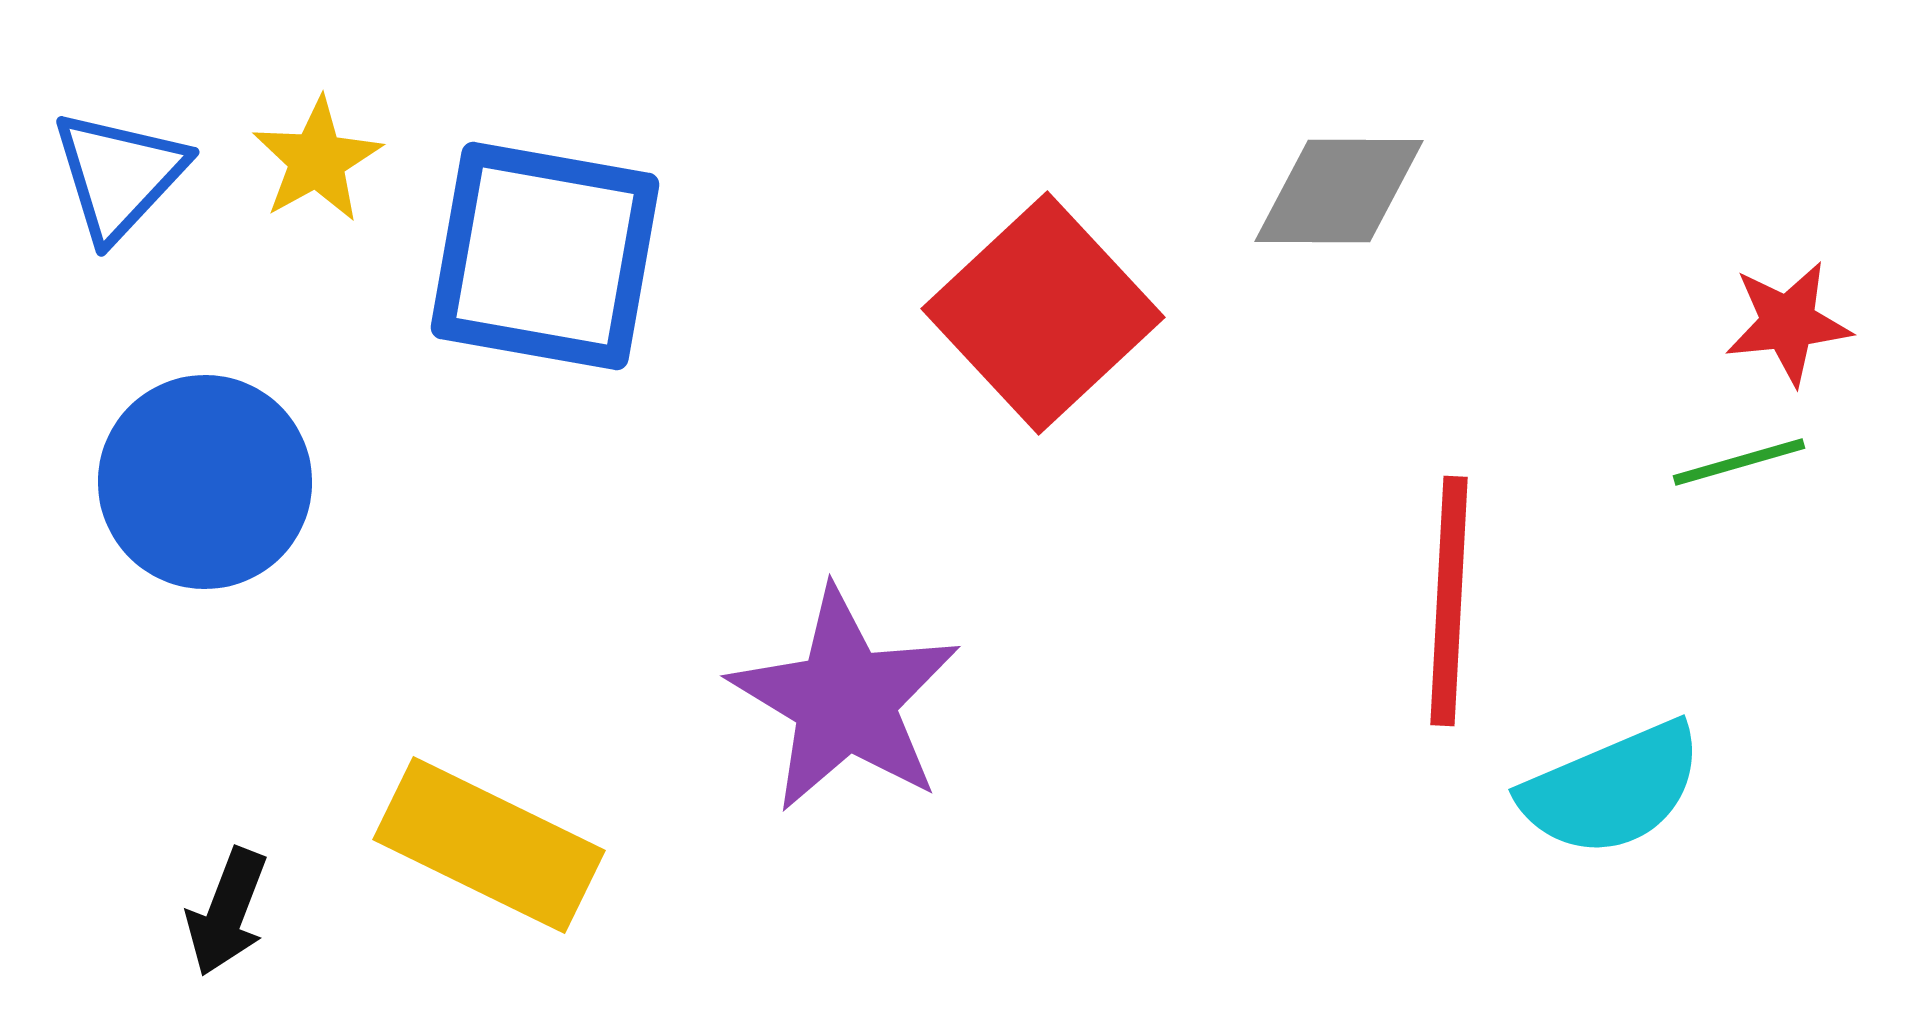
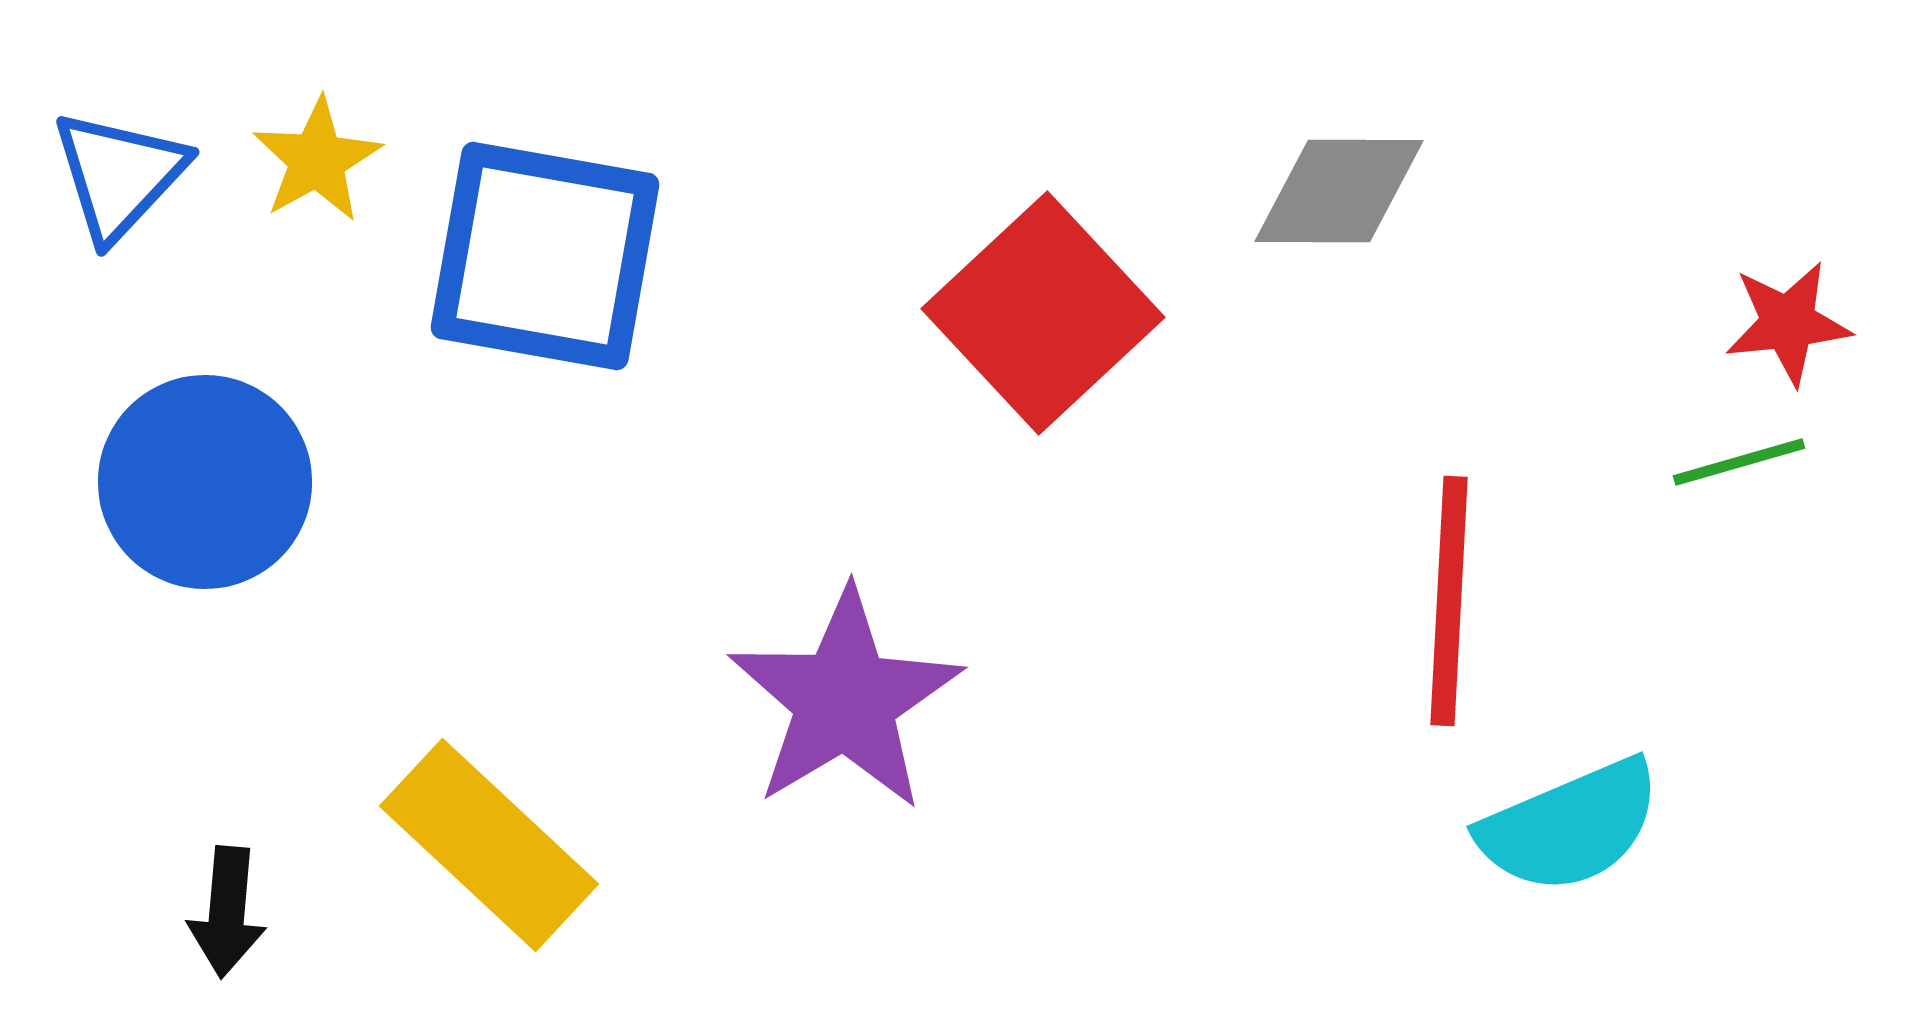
purple star: rotated 10 degrees clockwise
cyan semicircle: moved 42 px left, 37 px down
yellow rectangle: rotated 17 degrees clockwise
black arrow: rotated 16 degrees counterclockwise
